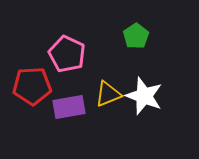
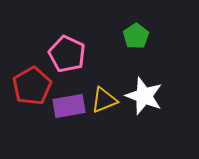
red pentagon: rotated 27 degrees counterclockwise
yellow triangle: moved 4 px left, 6 px down
purple rectangle: moved 1 px up
